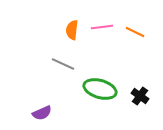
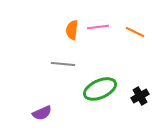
pink line: moved 4 px left
gray line: rotated 20 degrees counterclockwise
green ellipse: rotated 40 degrees counterclockwise
black cross: rotated 24 degrees clockwise
